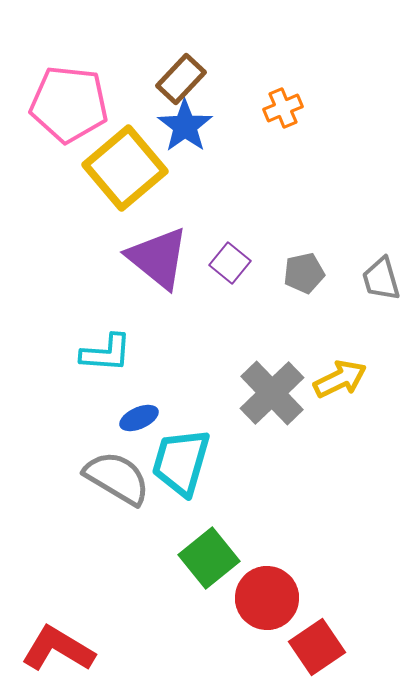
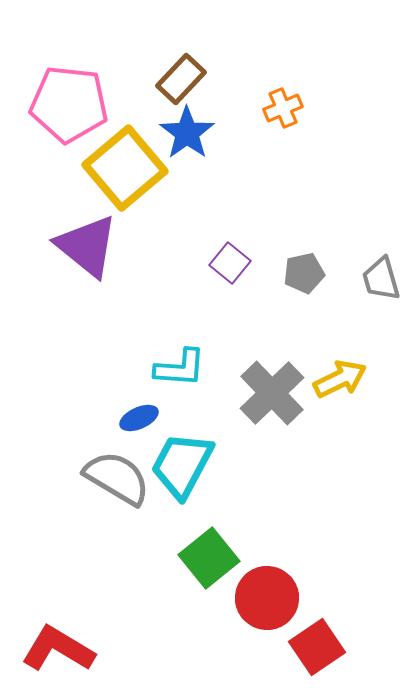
blue star: moved 2 px right, 7 px down
purple triangle: moved 71 px left, 12 px up
cyan L-shape: moved 74 px right, 15 px down
cyan trapezoid: moved 1 px right, 3 px down; rotated 12 degrees clockwise
